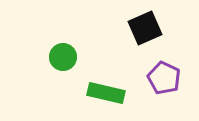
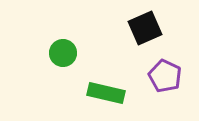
green circle: moved 4 px up
purple pentagon: moved 1 px right, 2 px up
